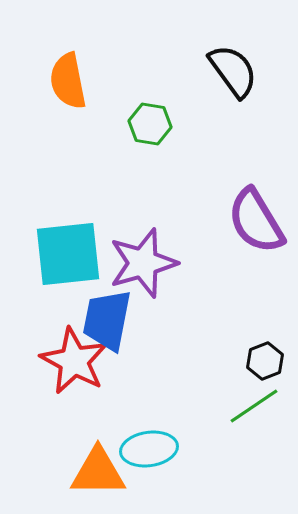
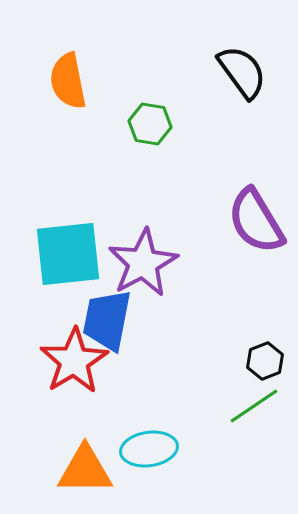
black semicircle: moved 9 px right, 1 px down
purple star: rotated 12 degrees counterclockwise
red star: rotated 12 degrees clockwise
orange triangle: moved 13 px left, 2 px up
